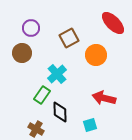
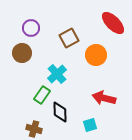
brown cross: moved 2 px left; rotated 14 degrees counterclockwise
